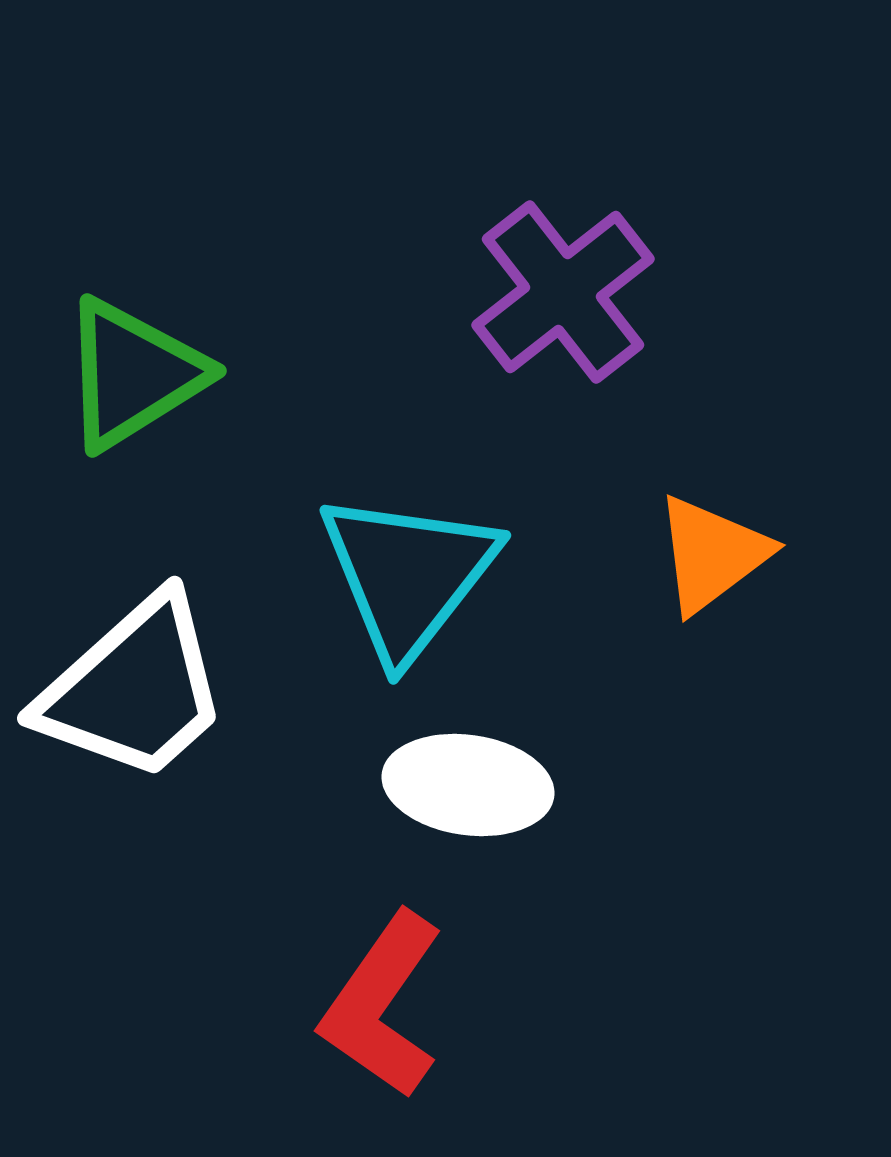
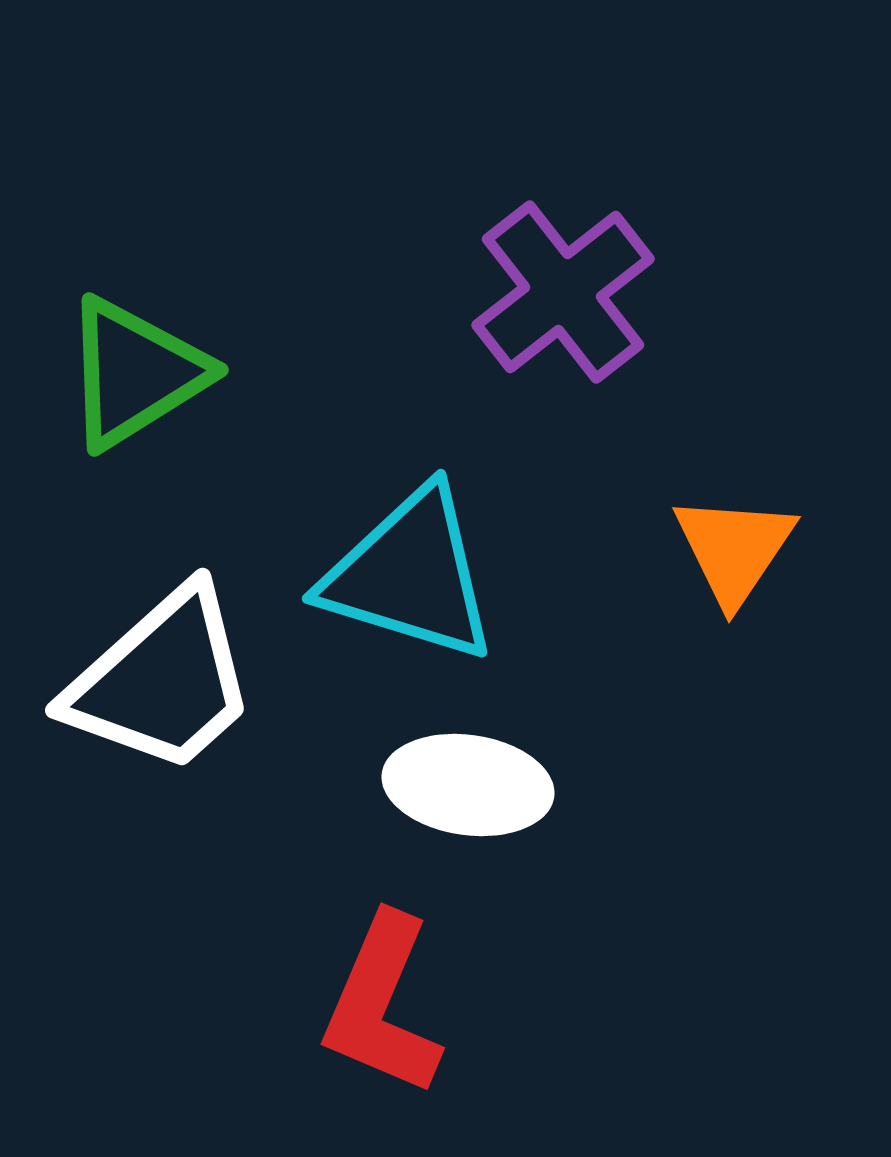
green triangle: moved 2 px right, 1 px up
orange triangle: moved 22 px right, 5 px up; rotated 19 degrees counterclockwise
cyan triangle: moved 2 px right; rotated 51 degrees counterclockwise
white trapezoid: moved 28 px right, 8 px up
red L-shape: rotated 12 degrees counterclockwise
